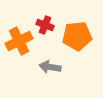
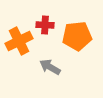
red cross: rotated 18 degrees counterclockwise
gray arrow: rotated 20 degrees clockwise
